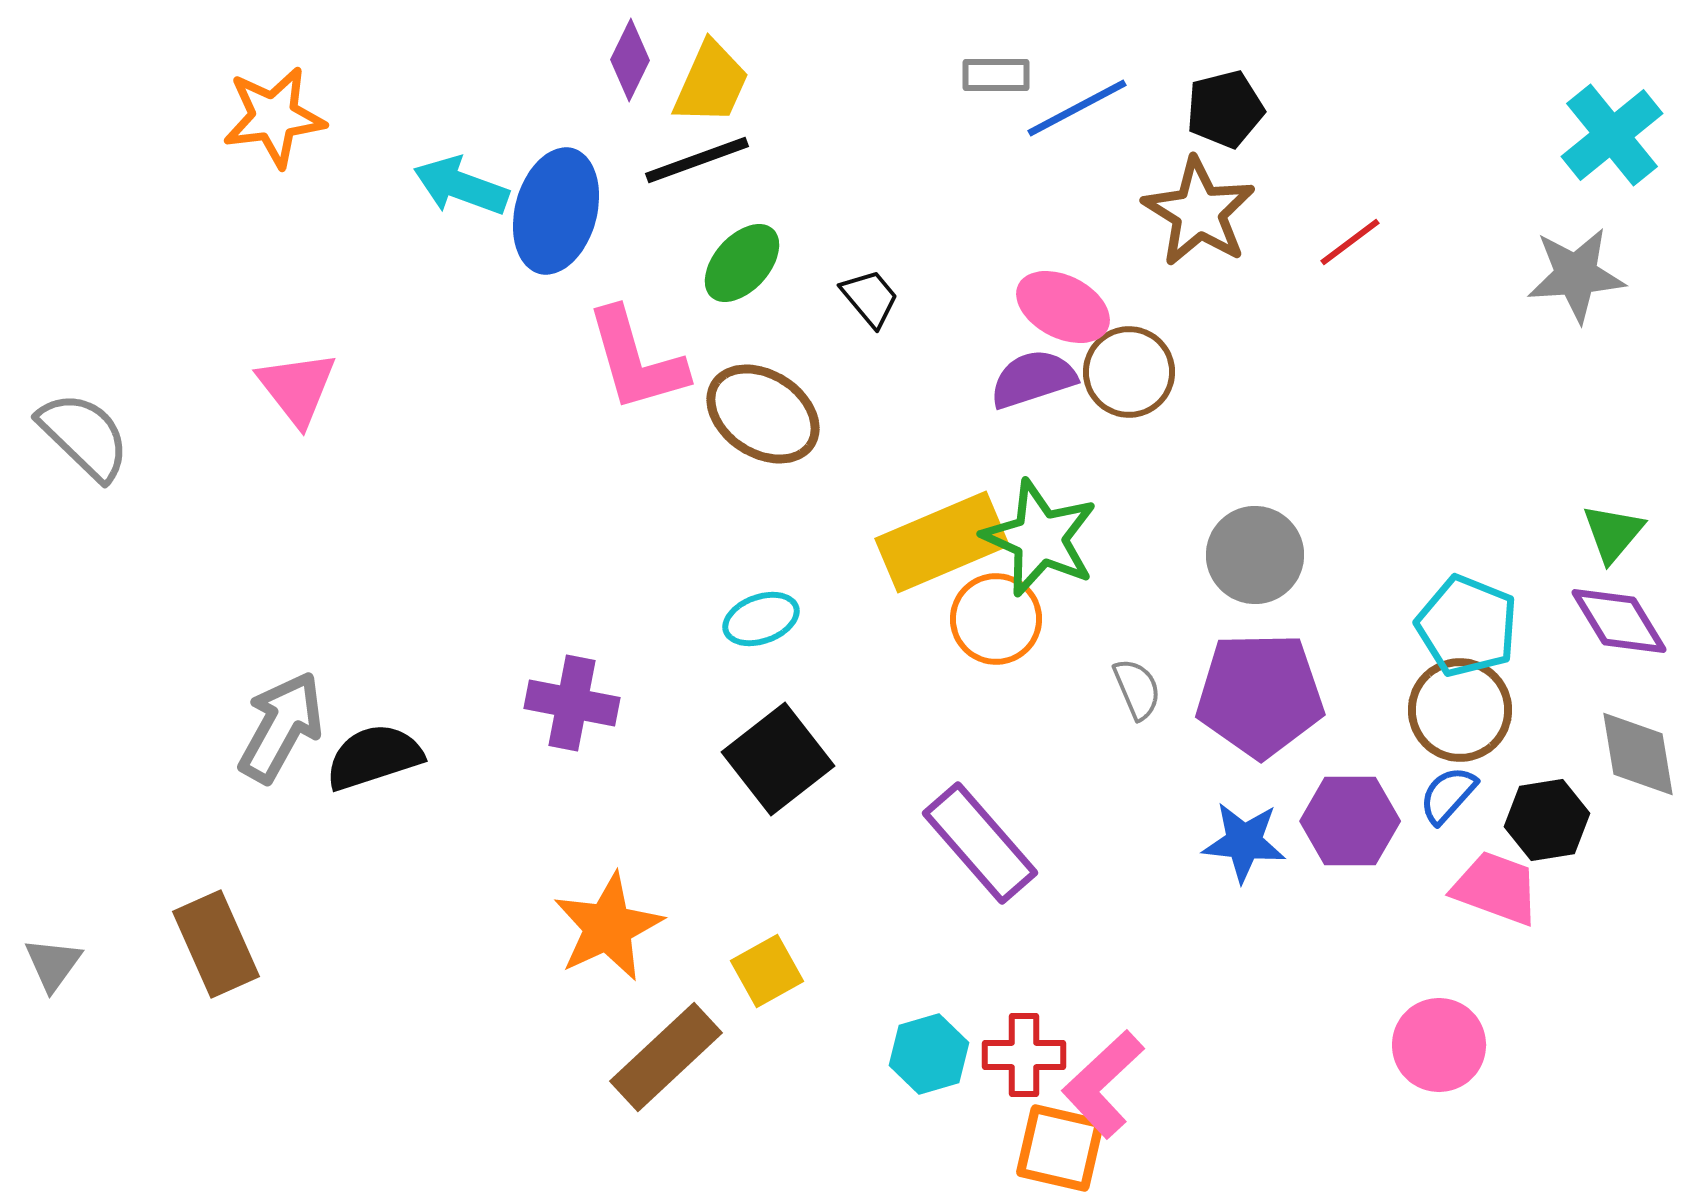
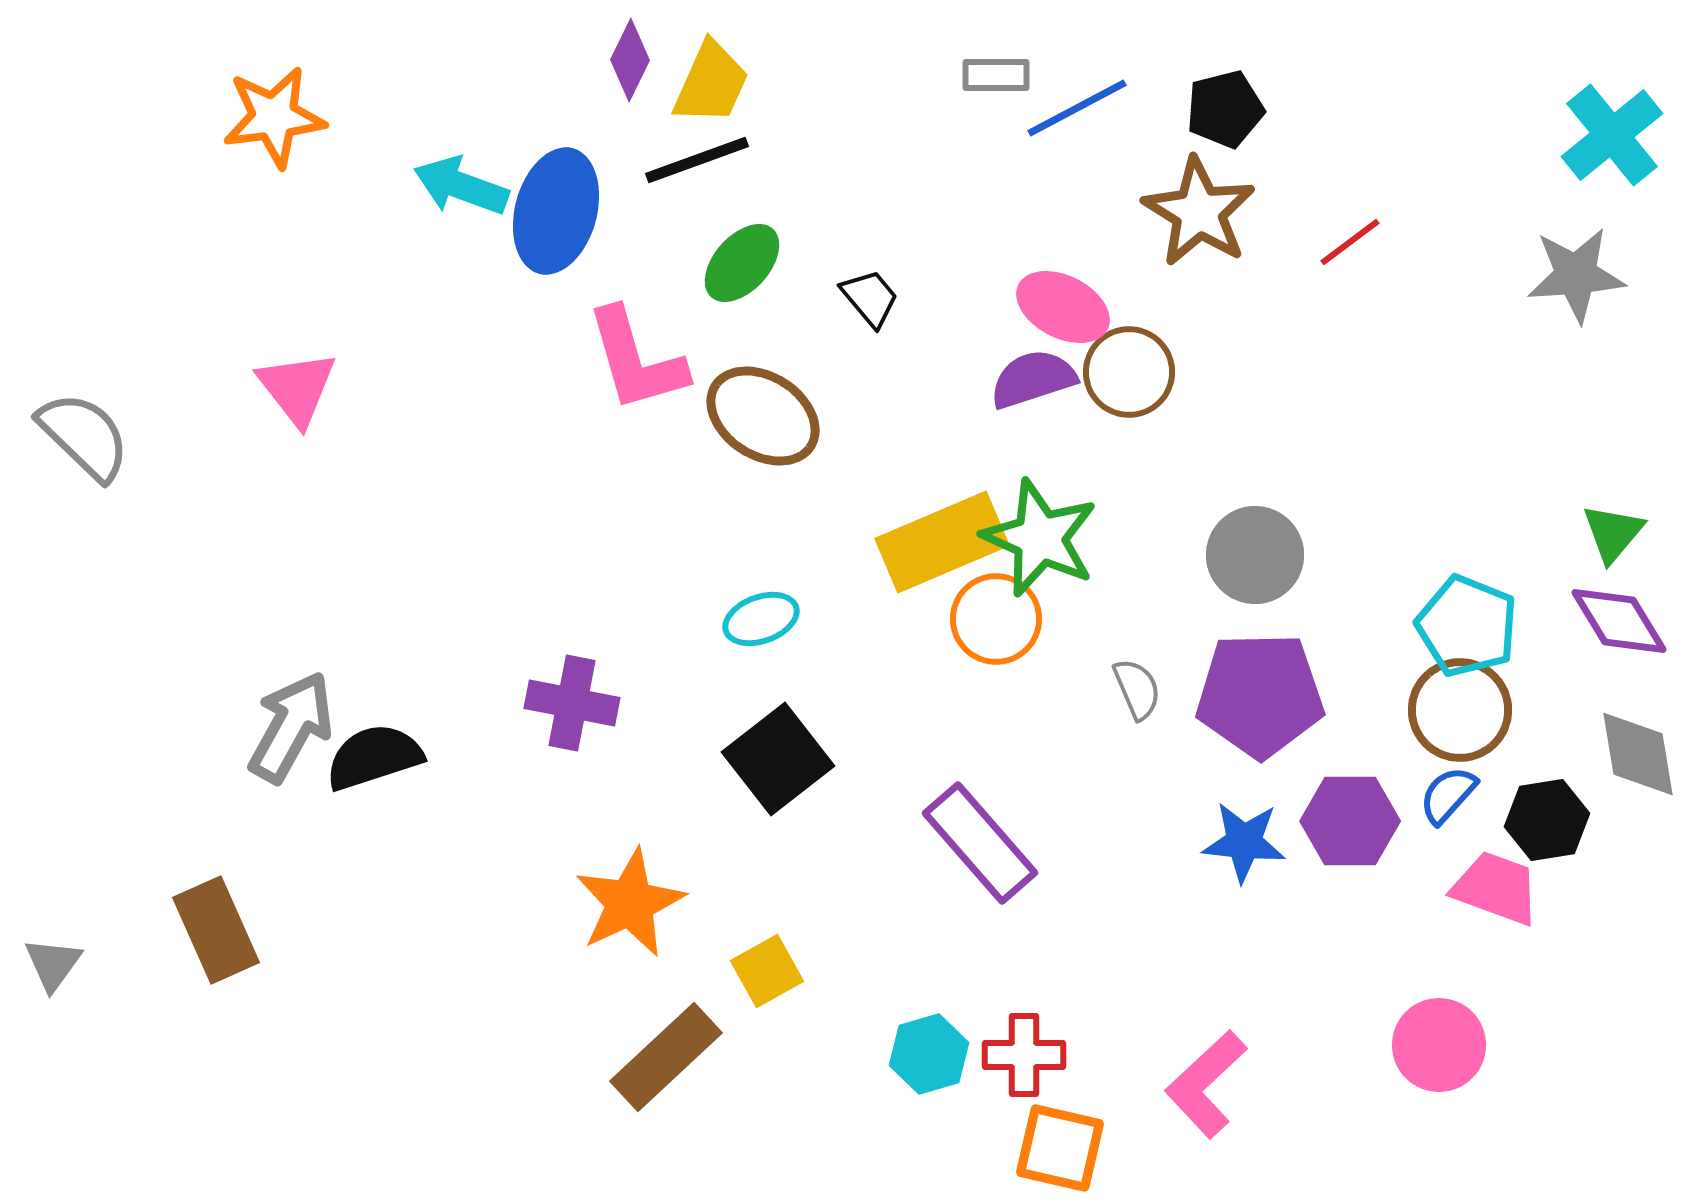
brown ellipse at (763, 414): moved 2 px down
gray arrow at (281, 727): moved 10 px right
orange star at (608, 927): moved 22 px right, 24 px up
brown rectangle at (216, 944): moved 14 px up
pink L-shape at (1103, 1084): moved 103 px right
